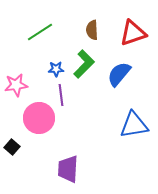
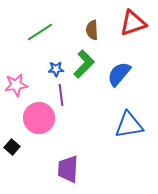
red triangle: moved 10 px up
blue triangle: moved 5 px left
